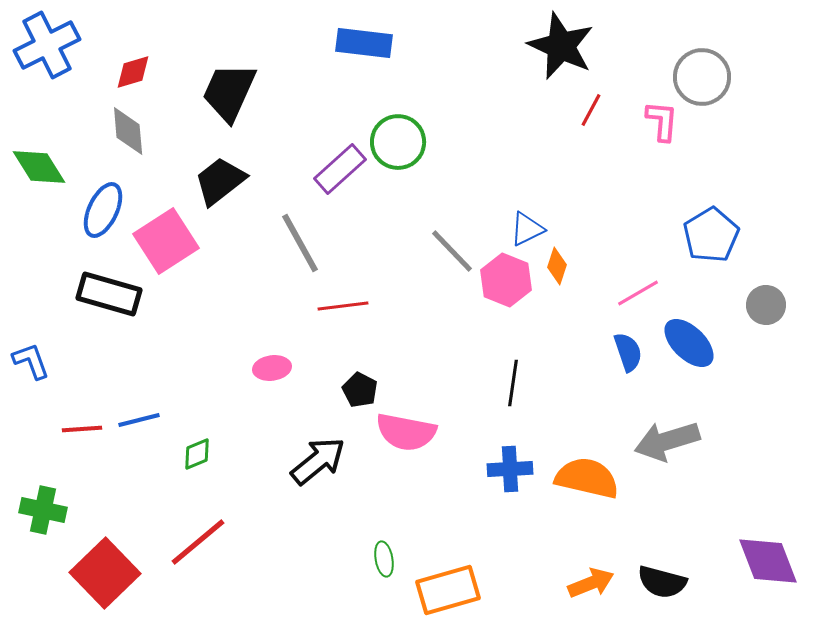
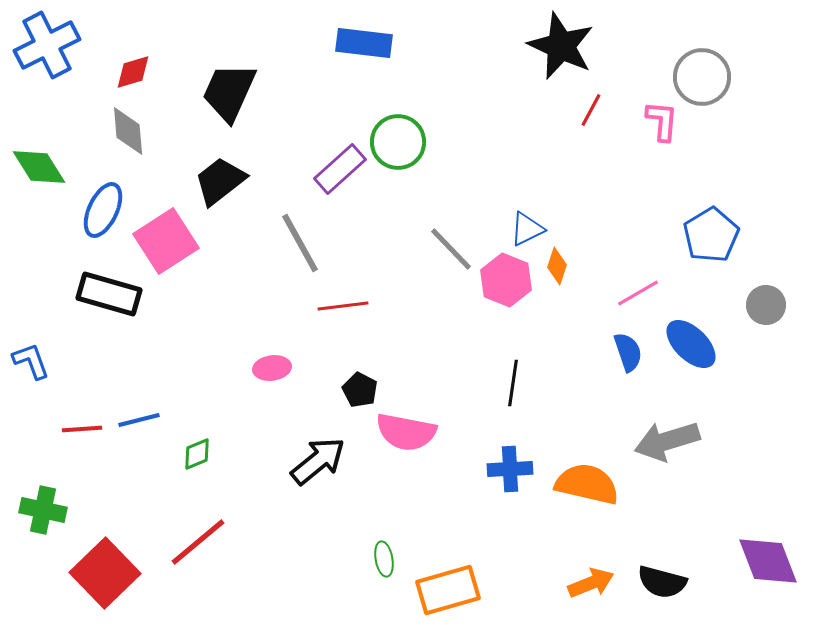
gray line at (452, 251): moved 1 px left, 2 px up
blue ellipse at (689, 343): moved 2 px right, 1 px down
orange semicircle at (587, 478): moved 6 px down
